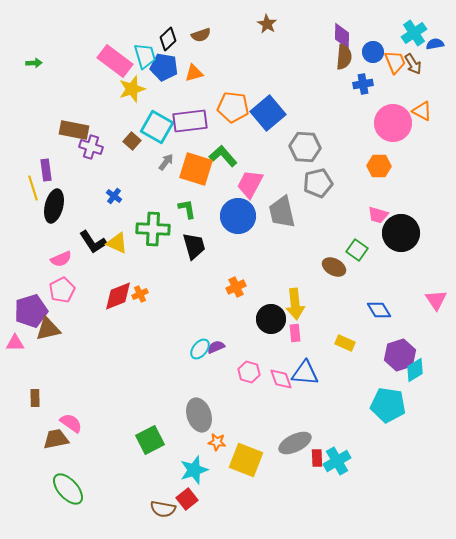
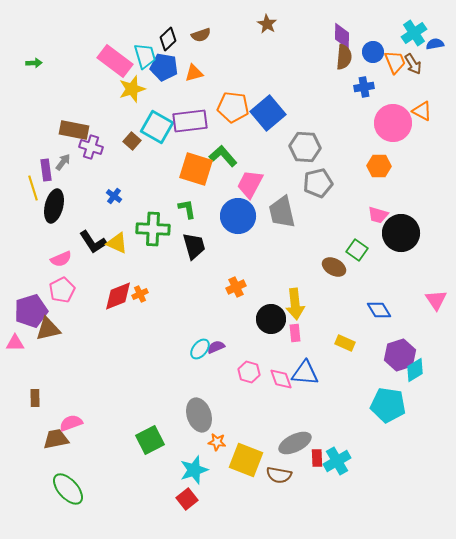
blue cross at (363, 84): moved 1 px right, 3 px down
gray arrow at (166, 162): moved 103 px left
pink semicircle at (71, 423): rotated 55 degrees counterclockwise
brown semicircle at (163, 509): moved 116 px right, 34 px up
